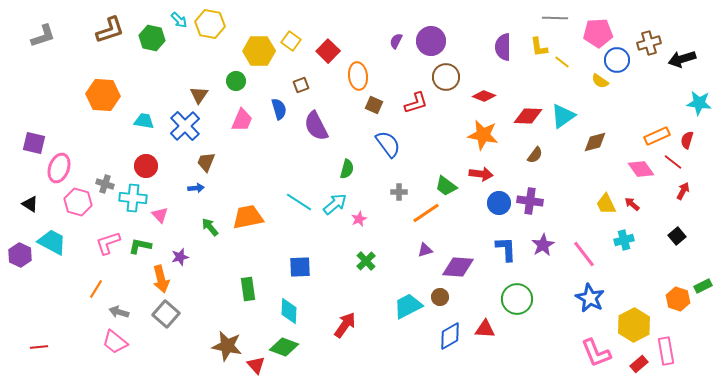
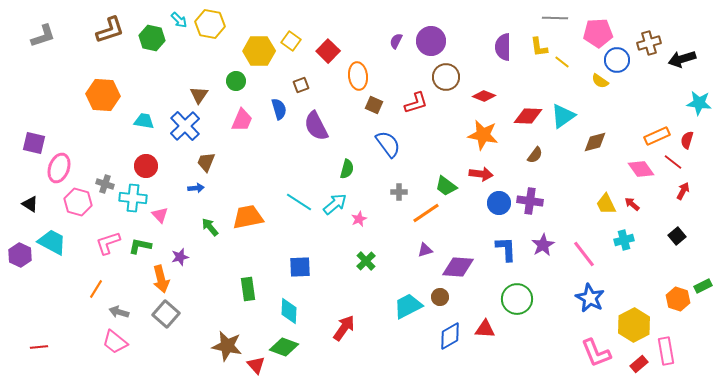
red arrow at (345, 325): moved 1 px left, 3 px down
